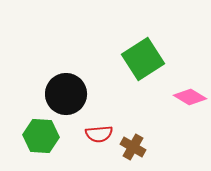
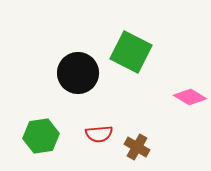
green square: moved 12 px left, 7 px up; rotated 30 degrees counterclockwise
black circle: moved 12 px right, 21 px up
green hexagon: rotated 12 degrees counterclockwise
brown cross: moved 4 px right
